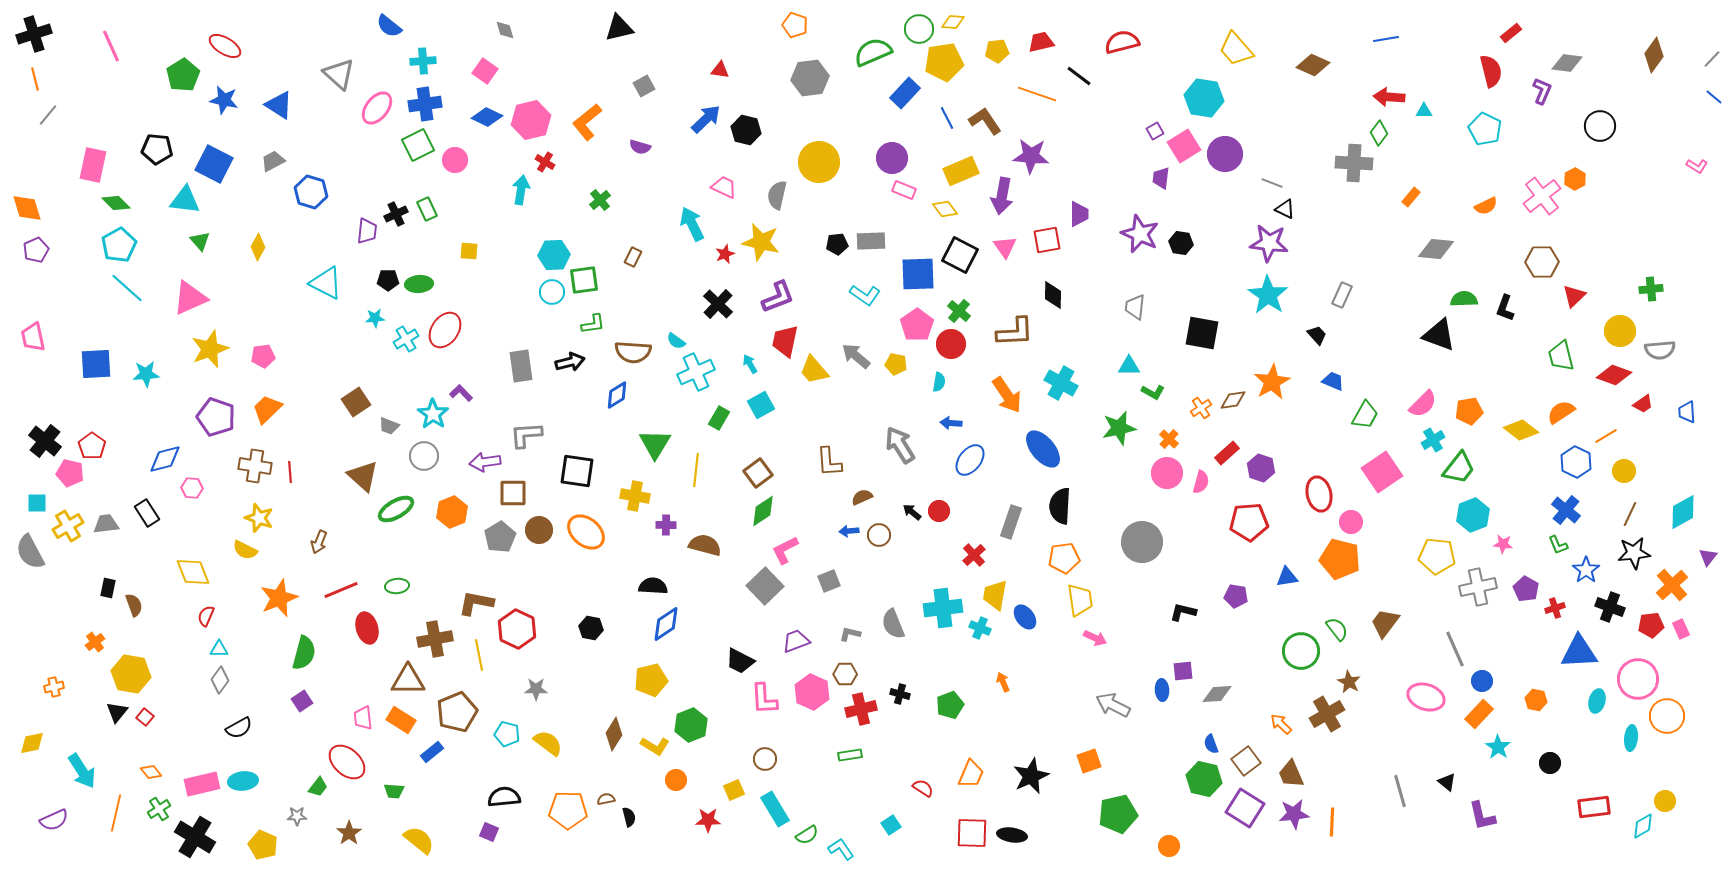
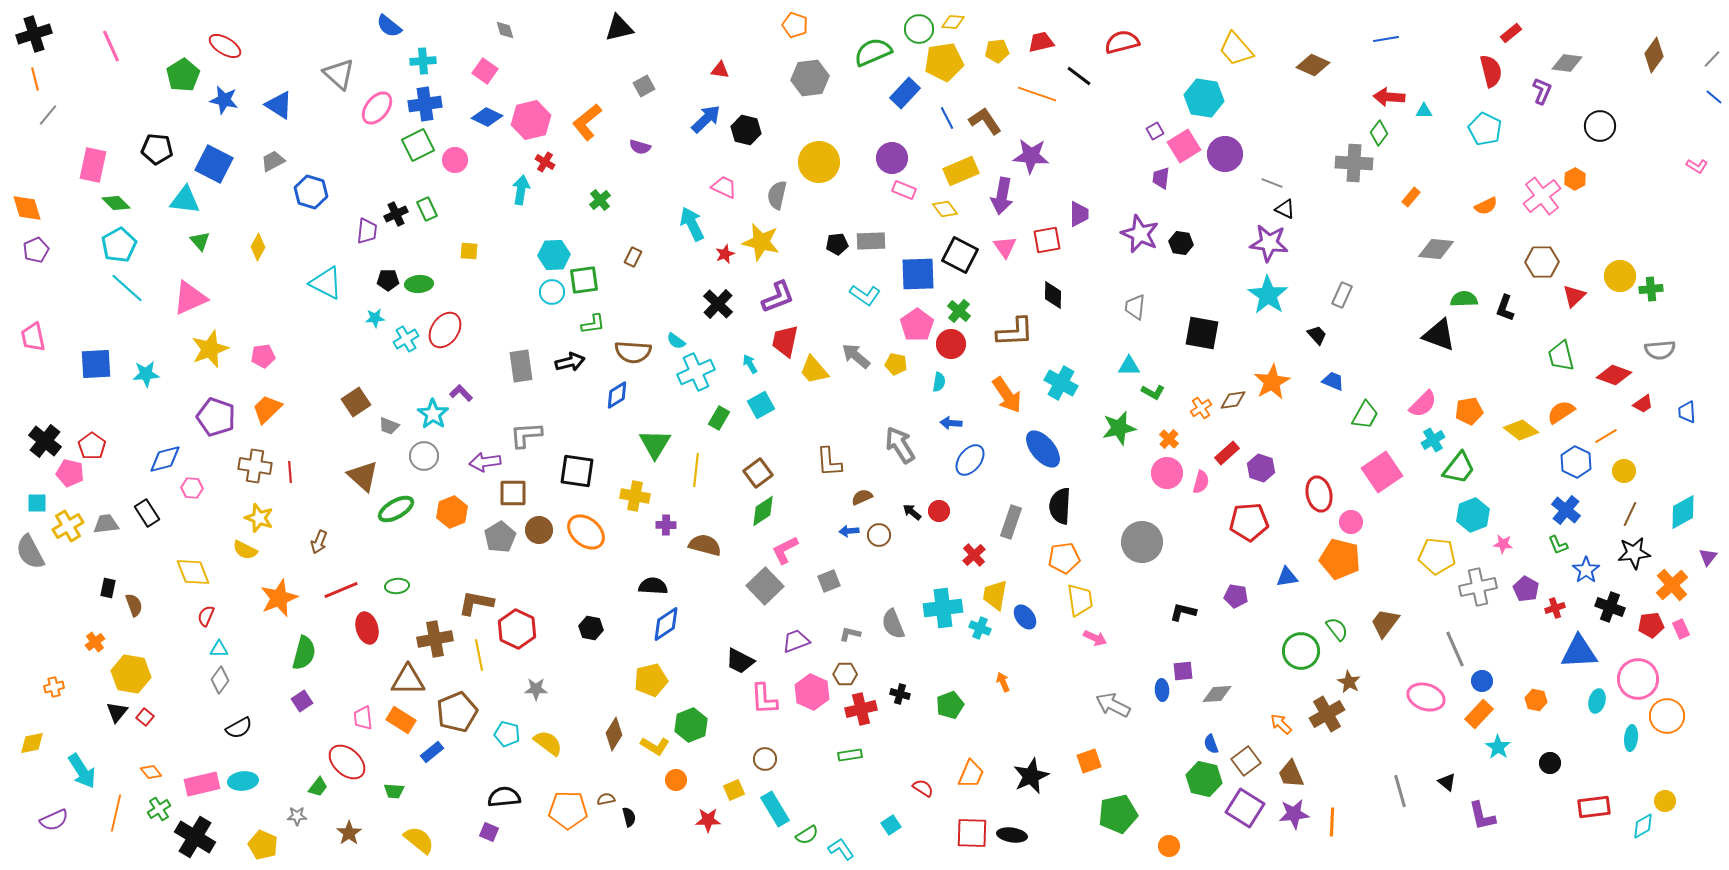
yellow circle at (1620, 331): moved 55 px up
